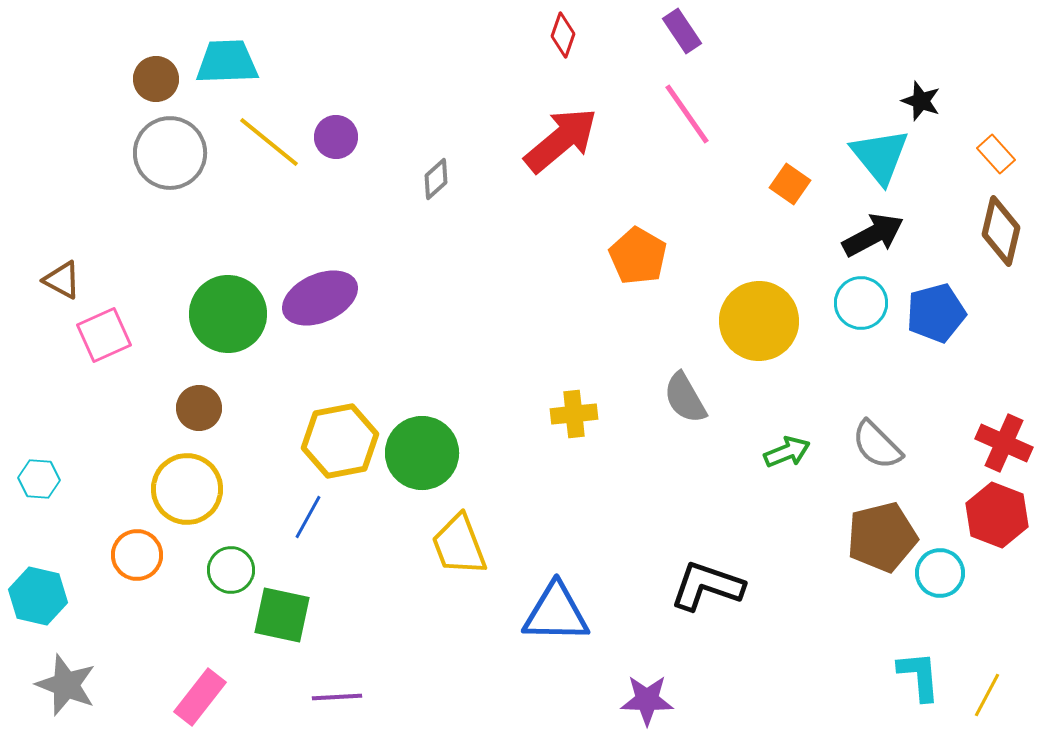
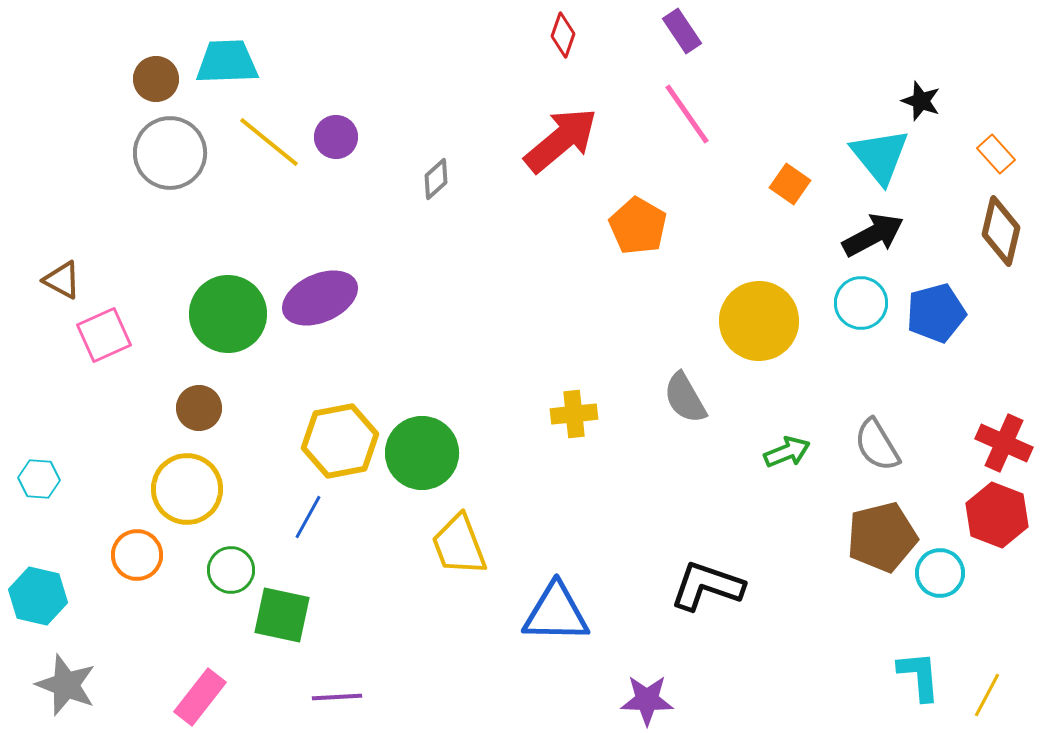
orange pentagon at (638, 256): moved 30 px up
gray semicircle at (877, 445): rotated 14 degrees clockwise
